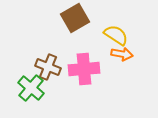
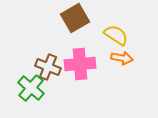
orange arrow: moved 4 px down
pink cross: moved 4 px left, 5 px up
